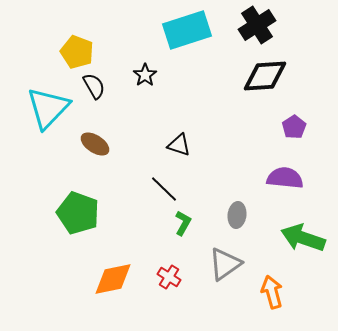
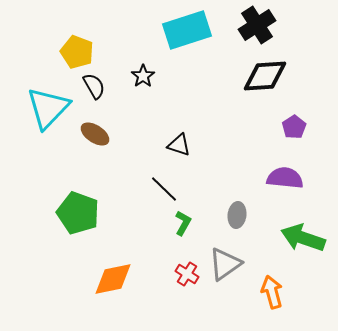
black star: moved 2 px left, 1 px down
brown ellipse: moved 10 px up
red cross: moved 18 px right, 3 px up
